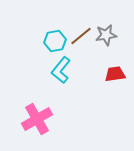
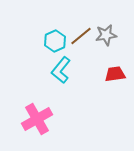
cyan hexagon: rotated 15 degrees counterclockwise
